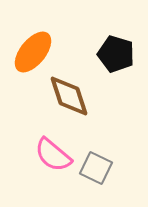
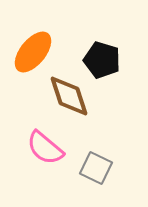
black pentagon: moved 14 px left, 6 px down
pink semicircle: moved 8 px left, 7 px up
